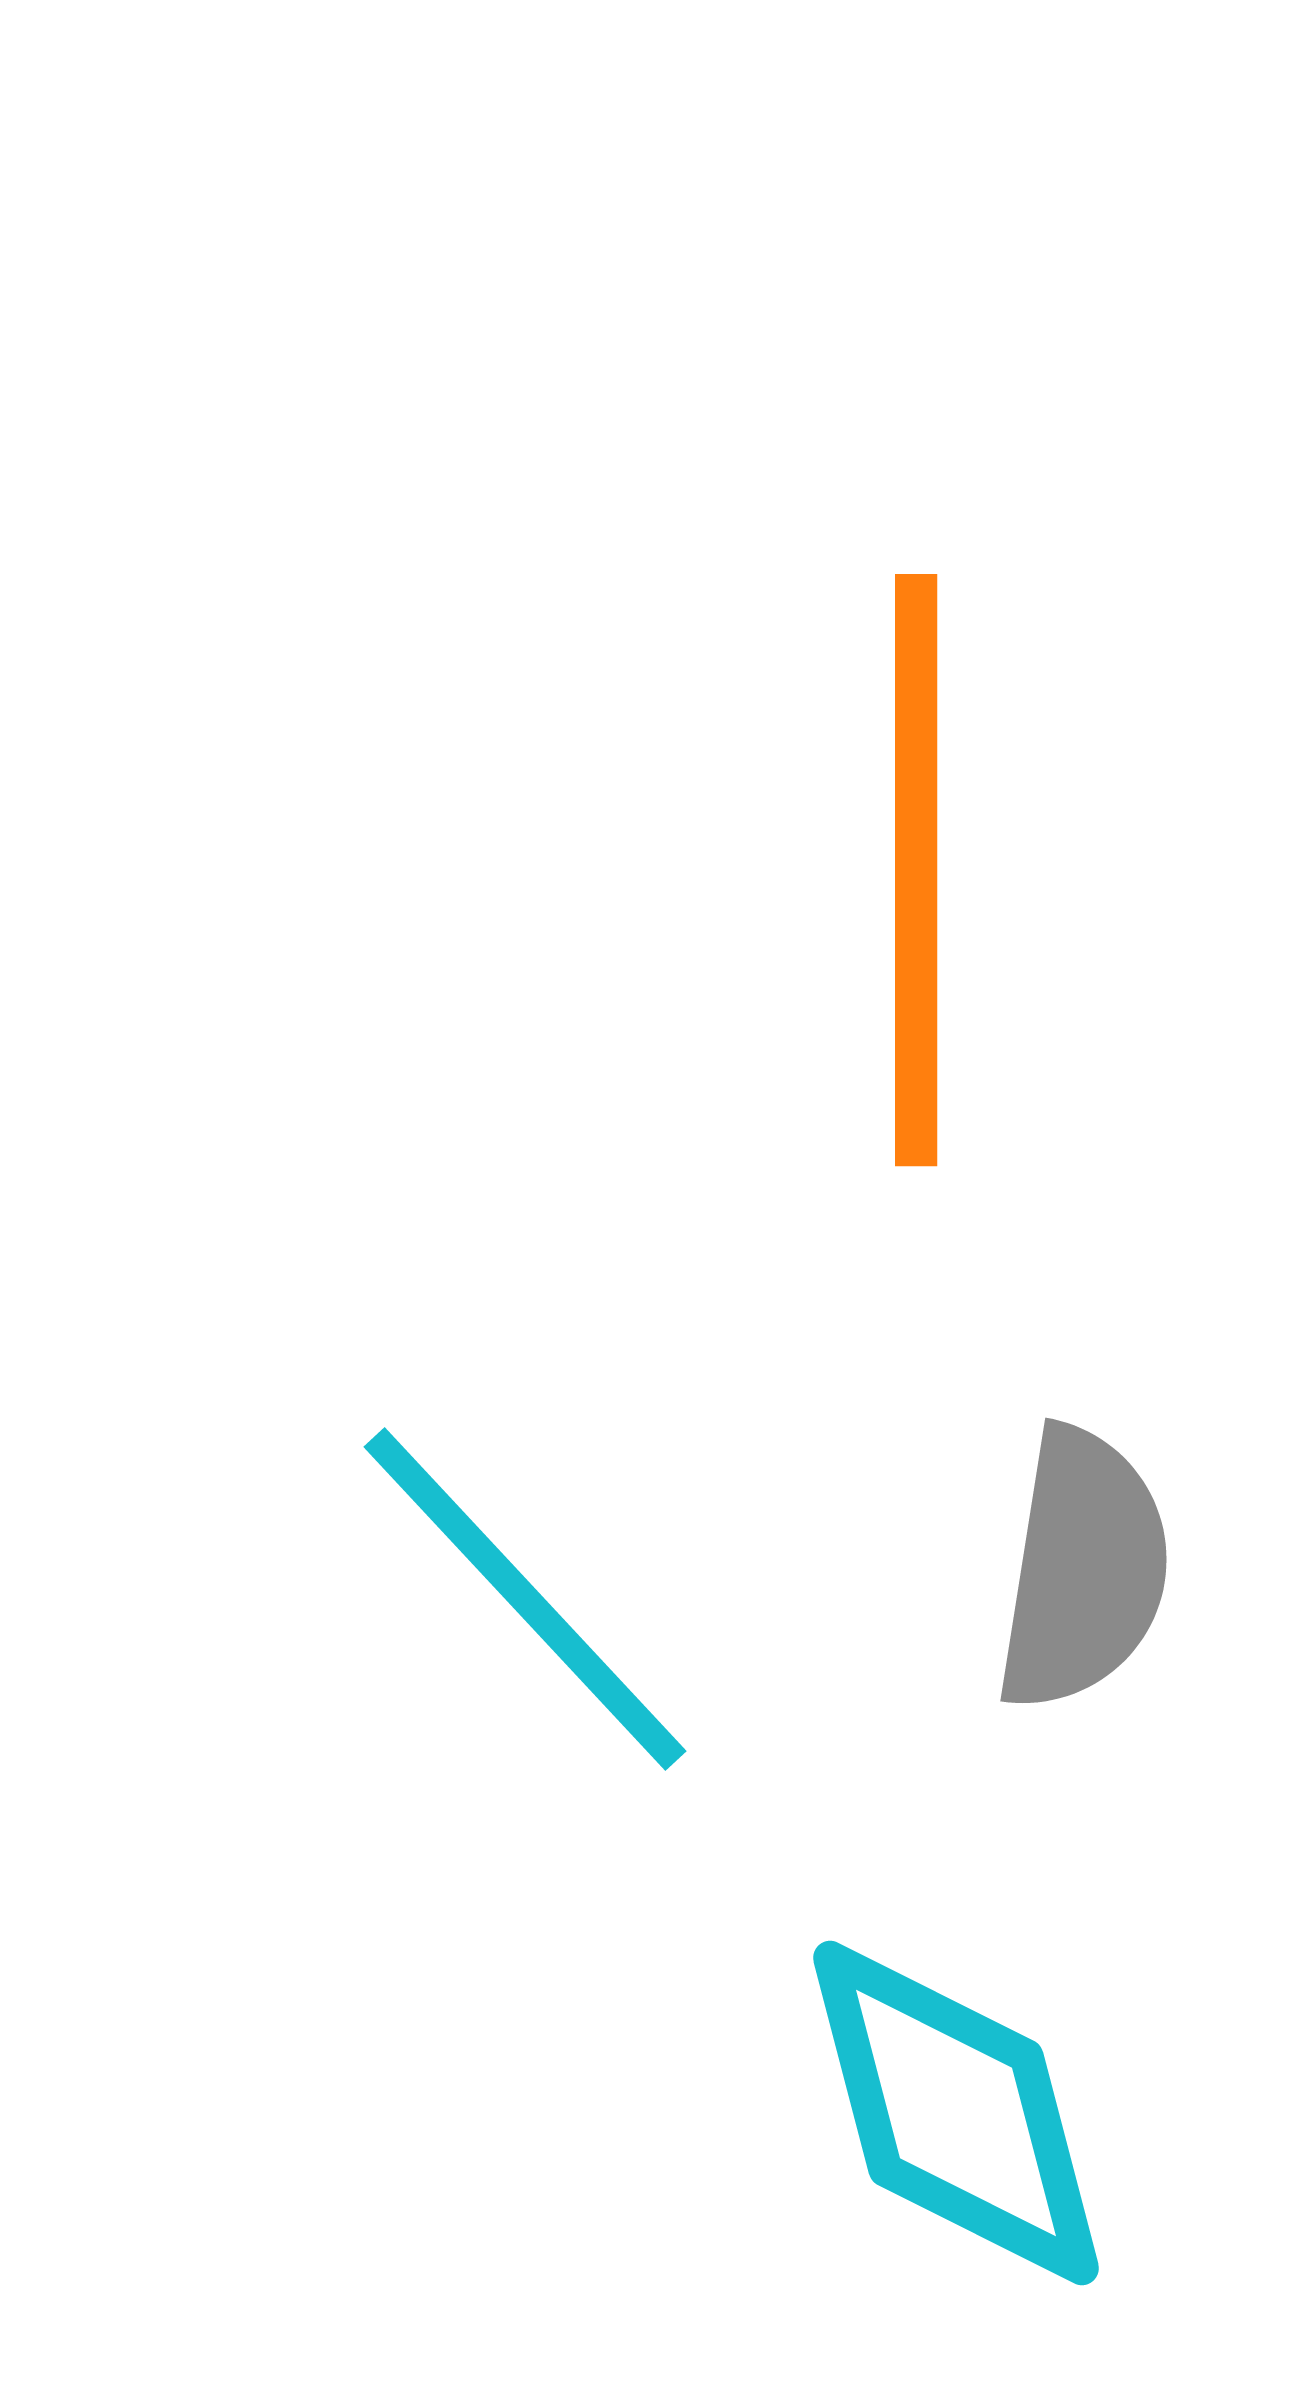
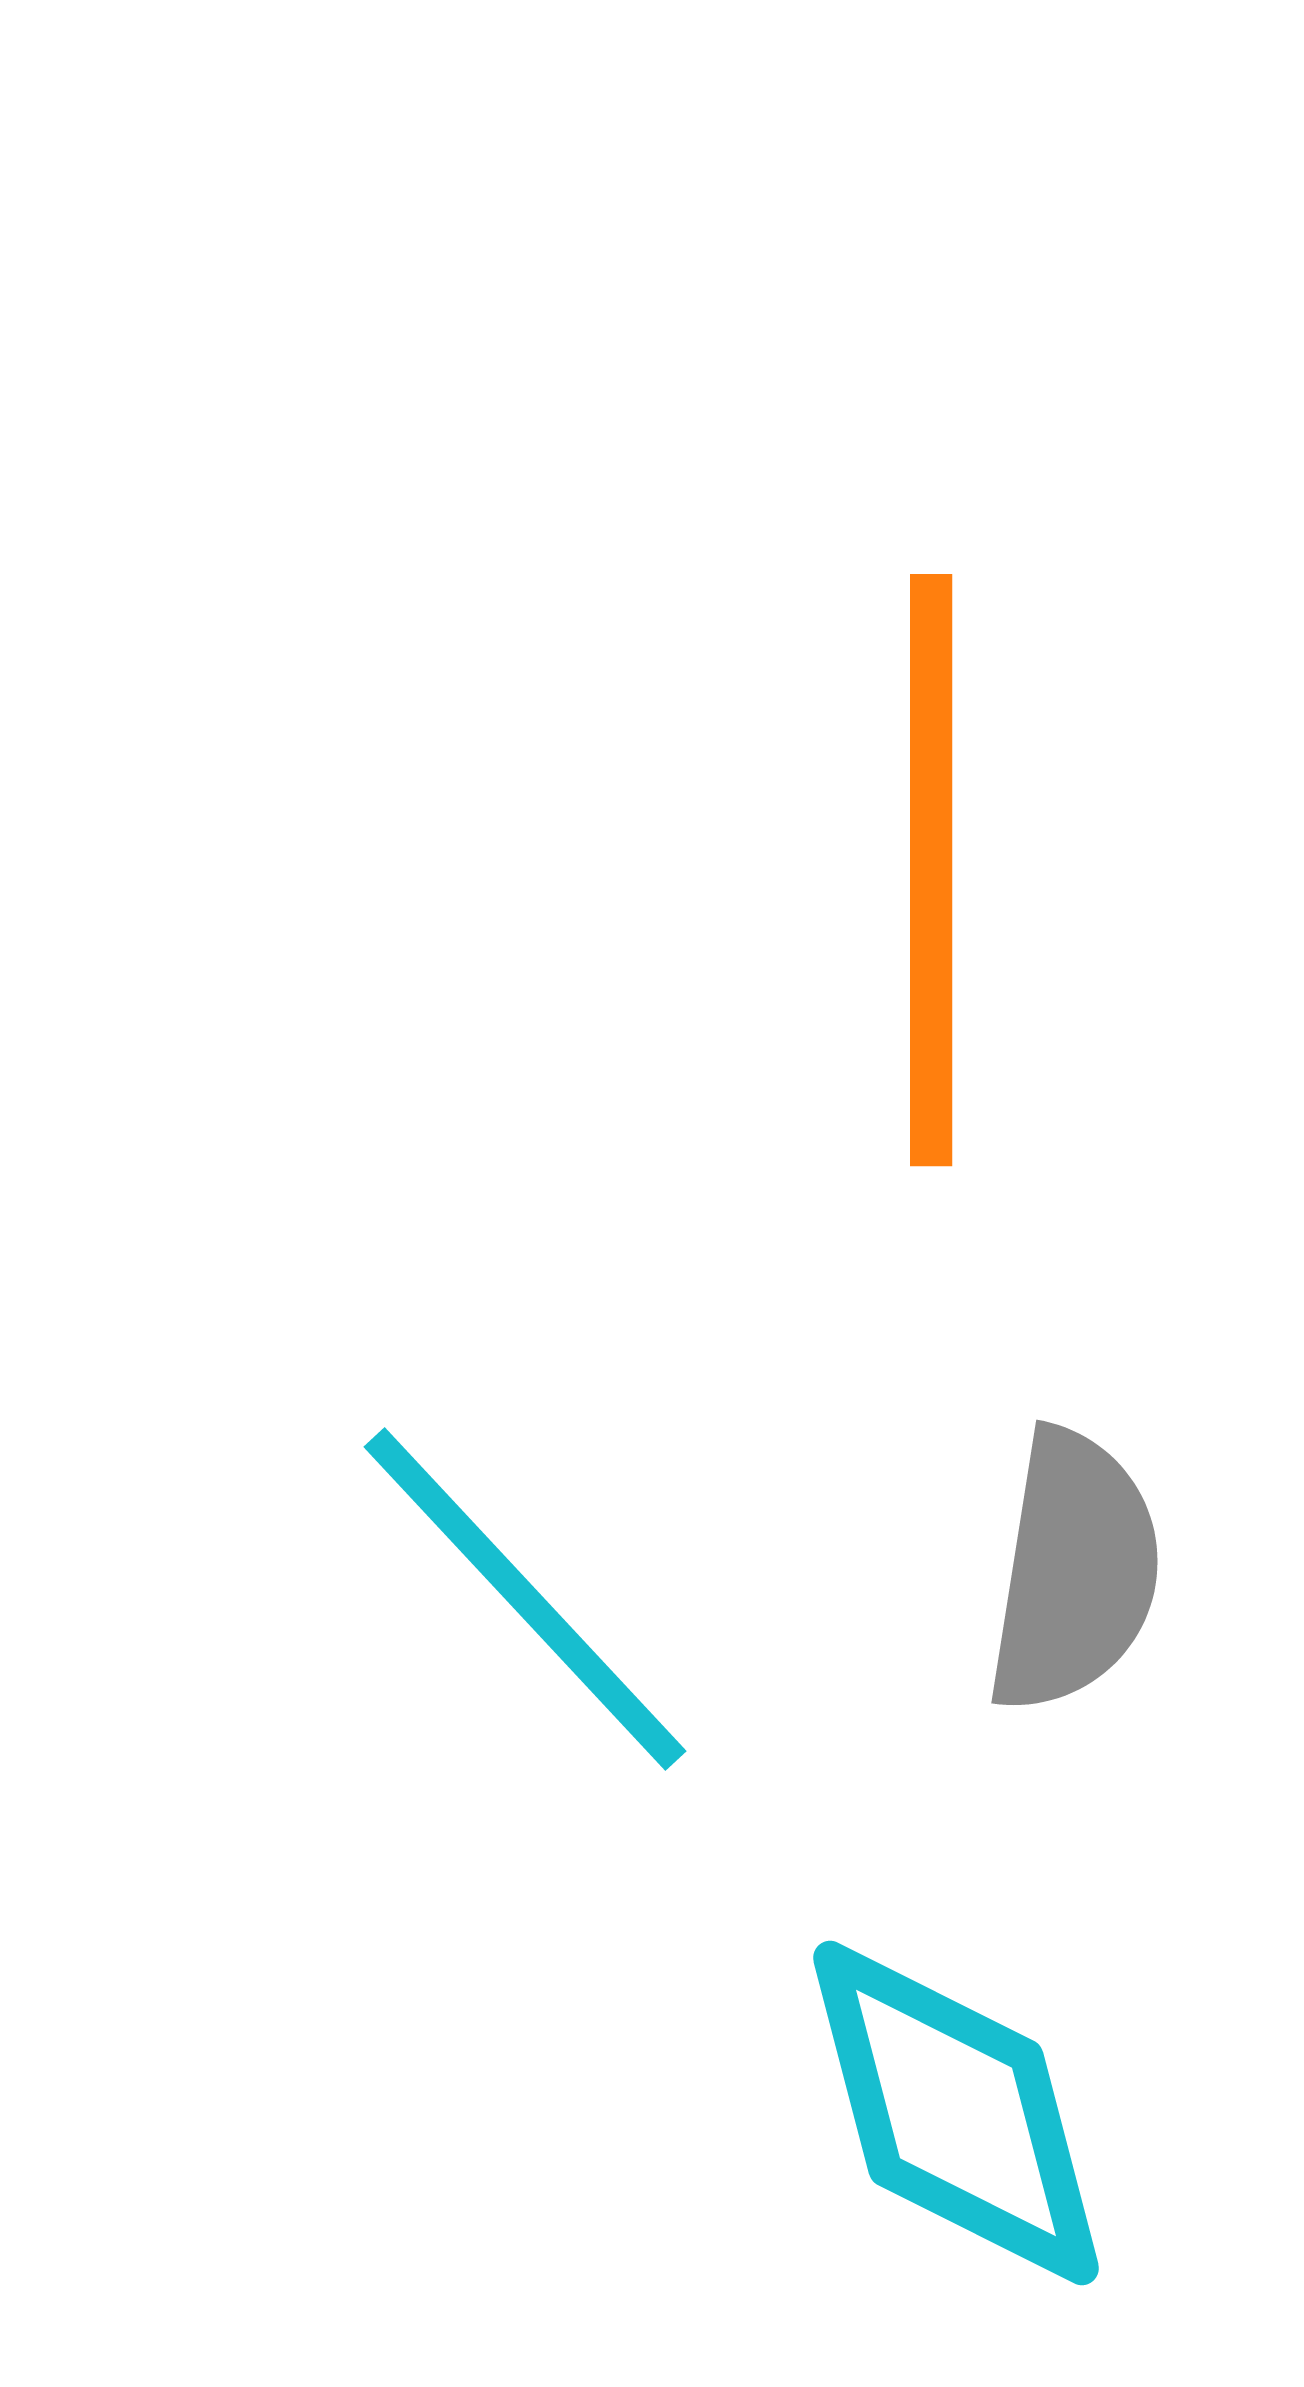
orange line: moved 15 px right
gray semicircle: moved 9 px left, 2 px down
